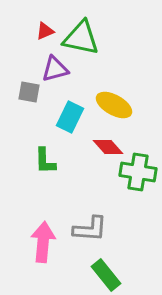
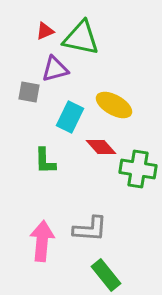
red diamond: moved 7 px left
green cross: moved 3 px up
pink arrow: moved 1 px left, 1 px up
